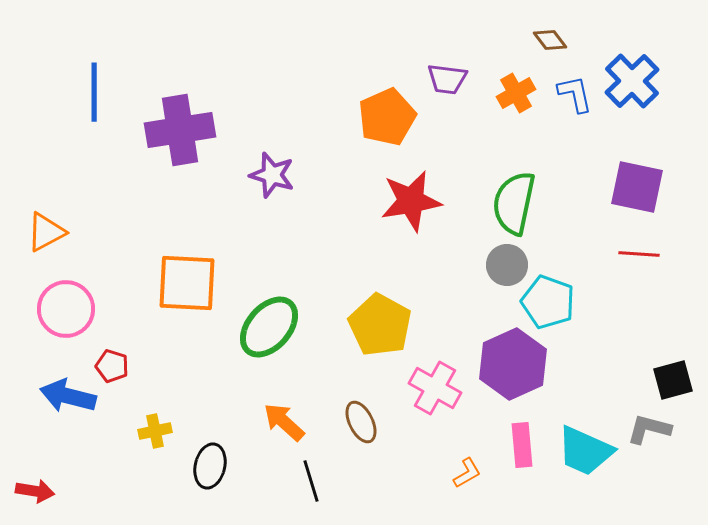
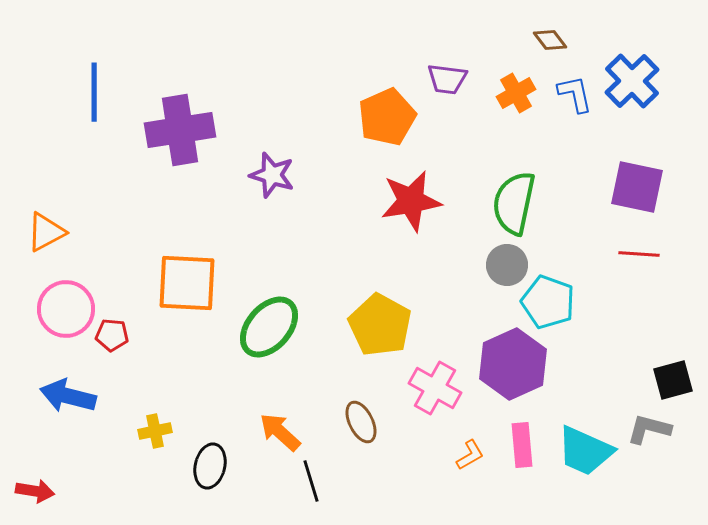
red pentagon: moved 31 px up; rotated 12 degrees counterclockwise
orange arrow: moved 4 px left, 10 px down
orange L-shape: moved 3 px right, 18 px up
